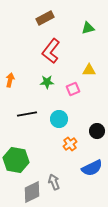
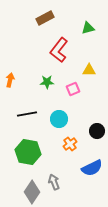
red L-shape: moved 8 px right, 1 px up
green hexagon: moved 12 px right, 8 px up
gray diamond: rotated 30 degrees counterclockwise
